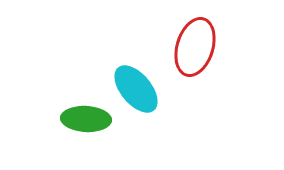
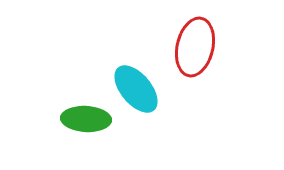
red ellipse: rotated 4 degrees counterclockwise
